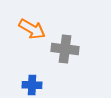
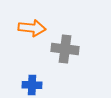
orange arrow: moved 1 px up; rotated 24 degrees counterclockwise
